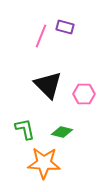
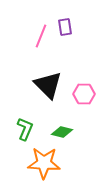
purple rectangle: rotated 66 degrees clockwise
green L-shape: rotated 35 degrees clockwise
